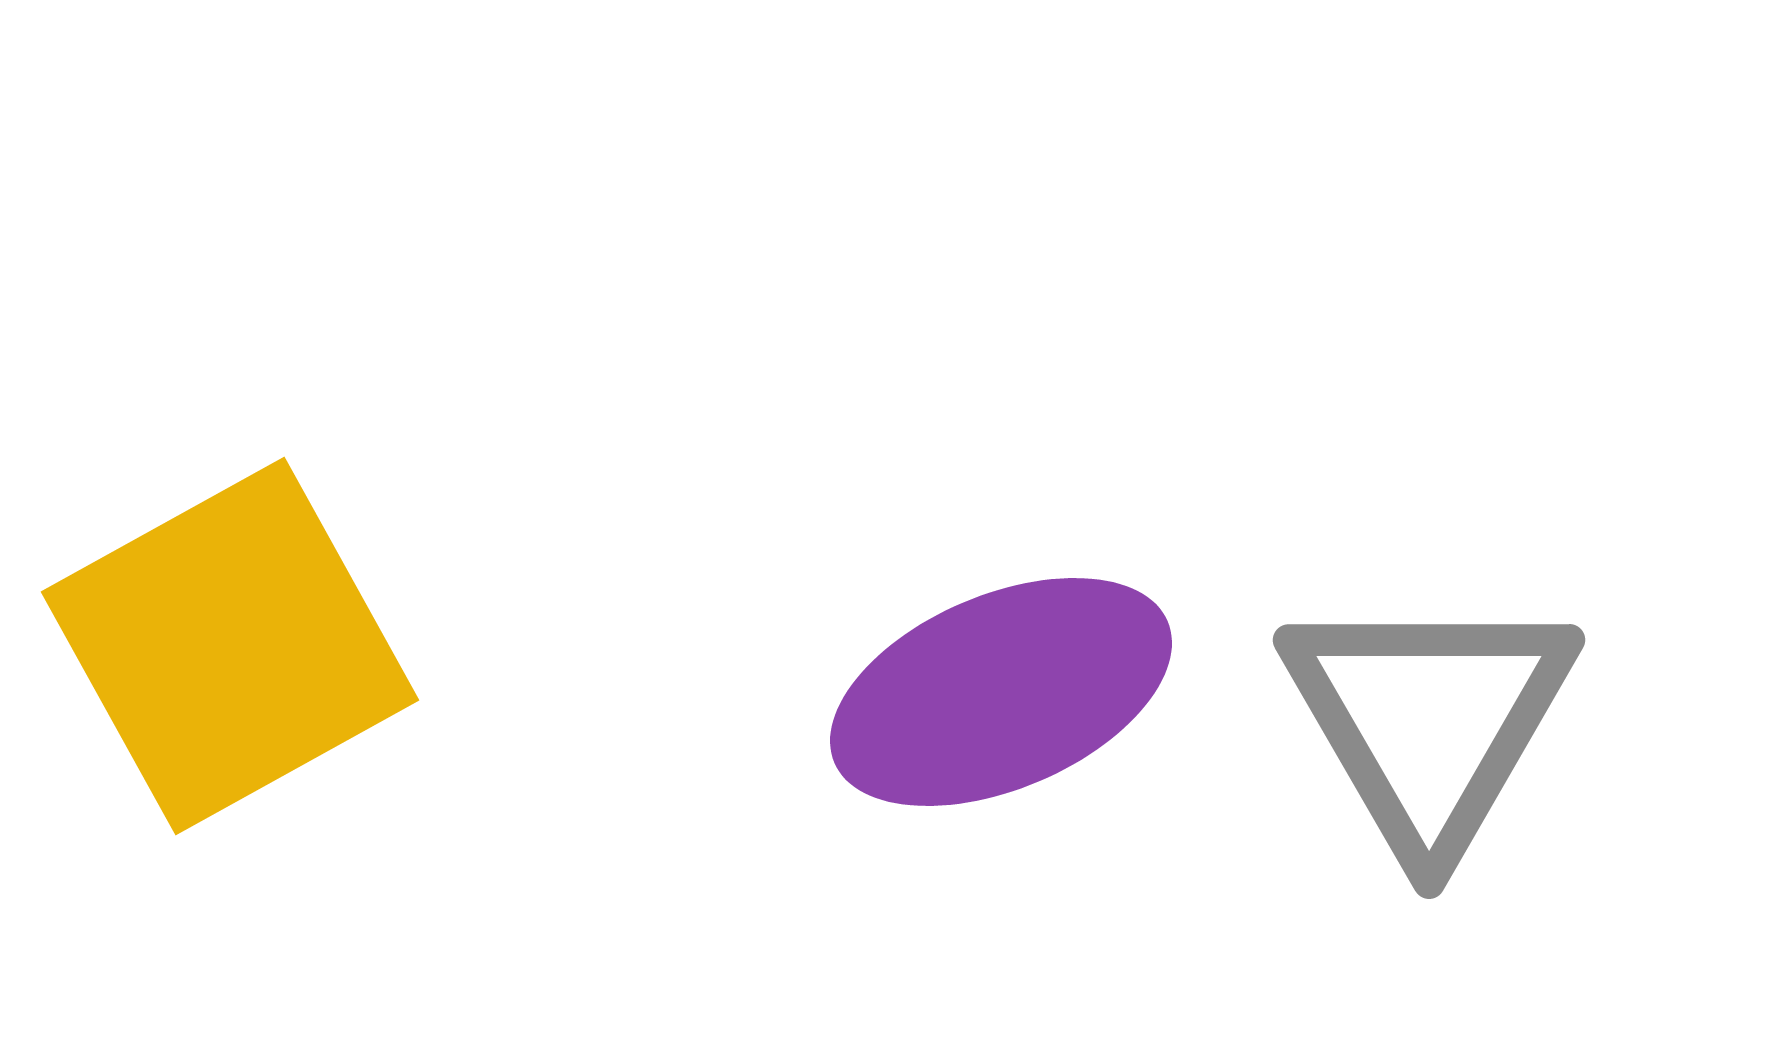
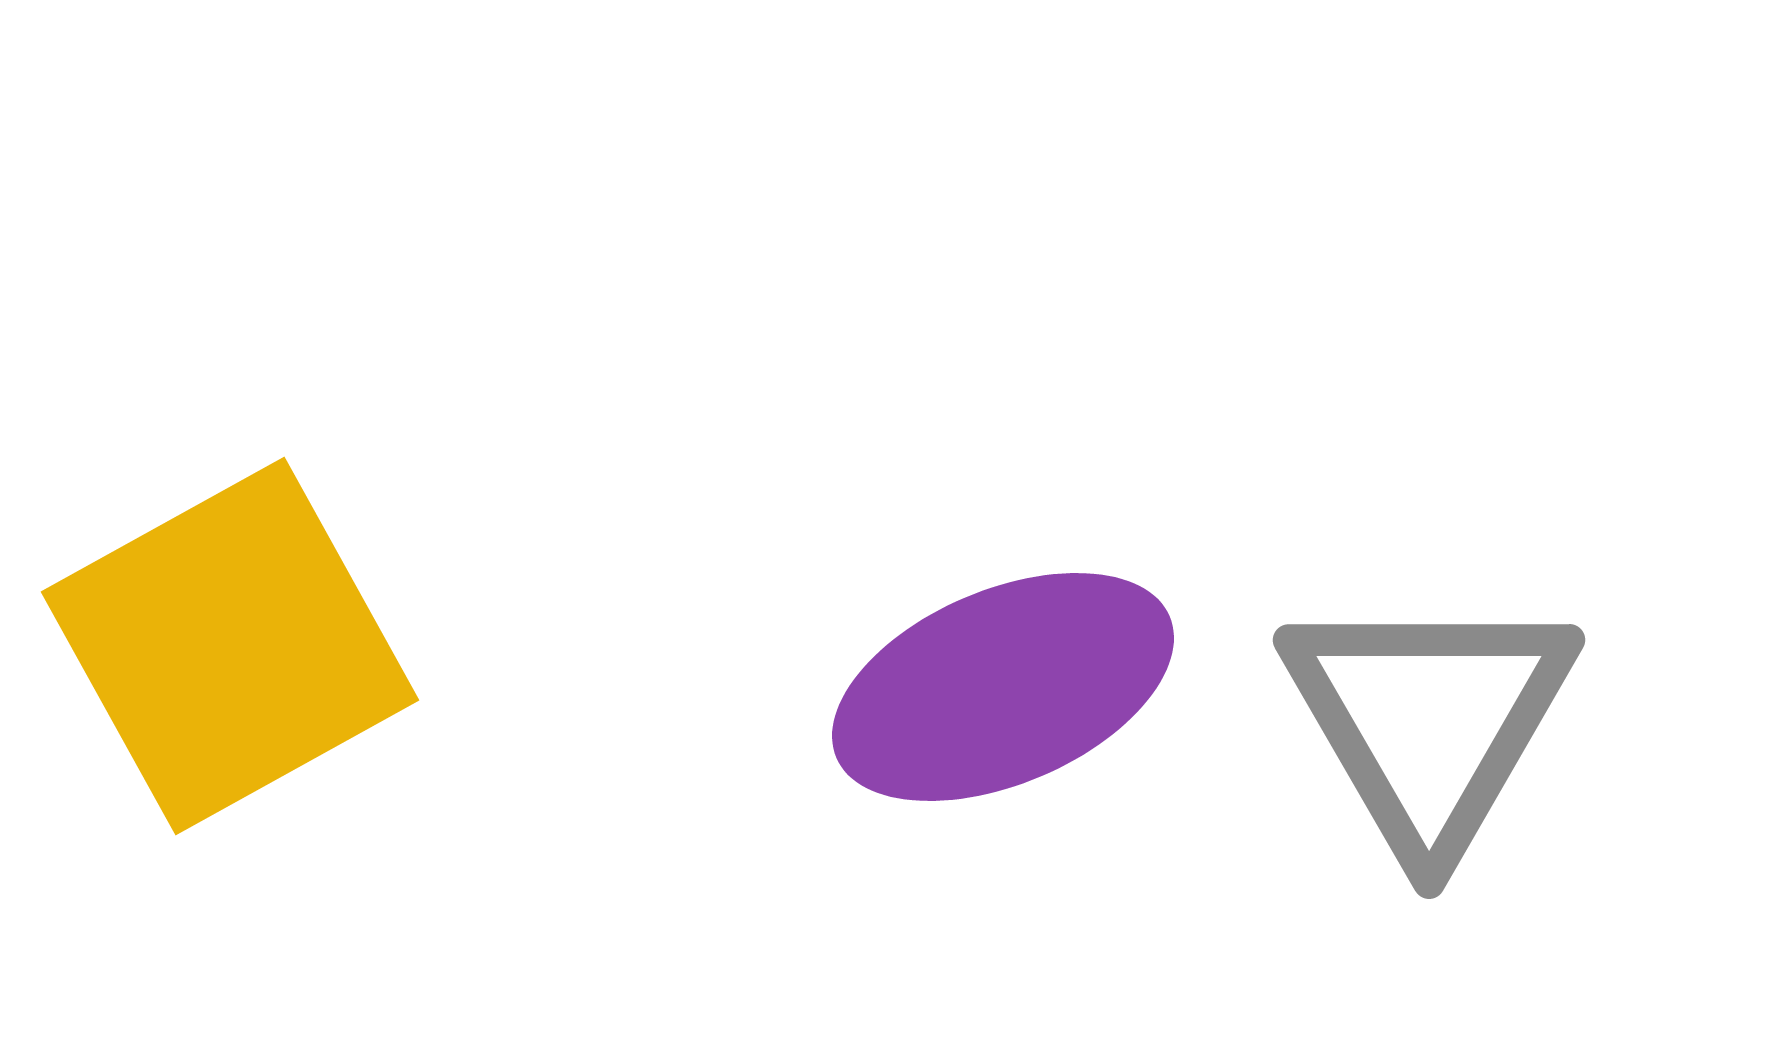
purple ellipse: moved 2 px right, 5 px up
